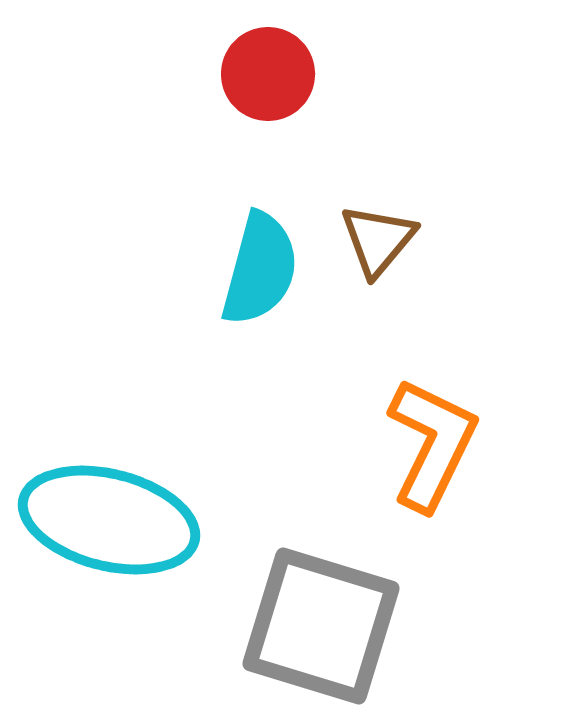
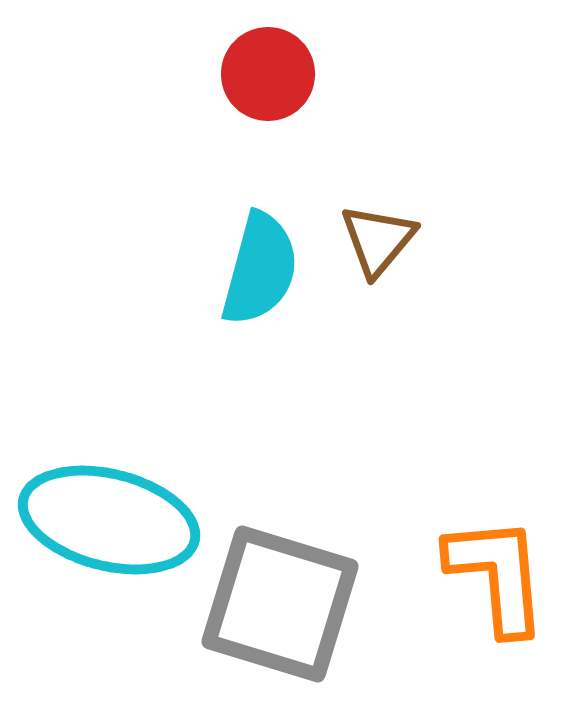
orange L-shape: moved 65 px right, 131 px down; rotated 31 degrees counterclockwise
gray square: moved 41 px left, 22 px up
